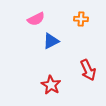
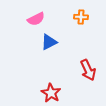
orange cross: moved 2 px up
blue triangle: moved 2 px left, 1 px down
red star: moved 8 px down
